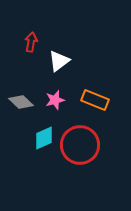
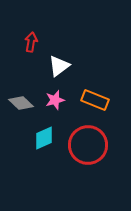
white triangle: moved 5 px down
gray diamond: moved 1 px down
red circle: moved 8 px right
